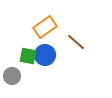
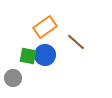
gray circle: moved 1 px right, 2 px down
